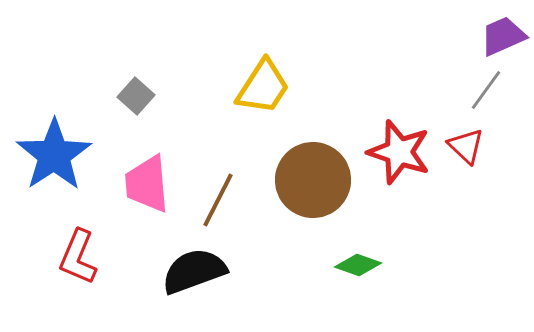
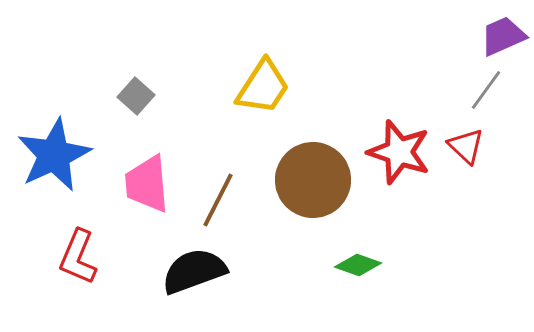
blue star: rotated 8 degrees clockwise
